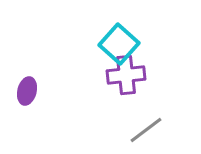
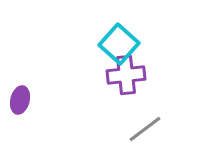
purple ellipse: moved 7 px left, 9 px down
gray line: moved 1 px left, 1 px up
